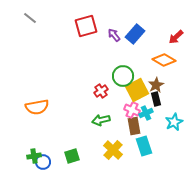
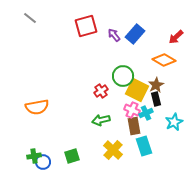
yellow square: rotated 35 degrees counterclockwise
